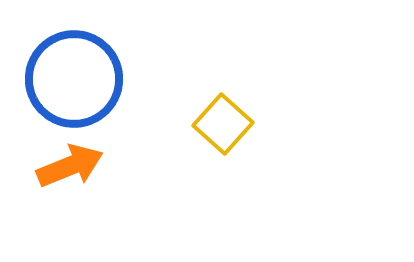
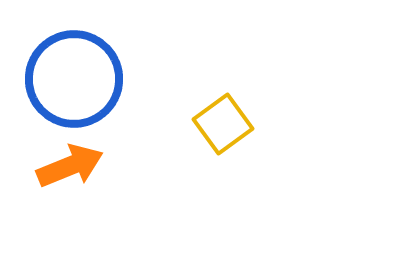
yellow square: rotated 12 degrees clockwise
